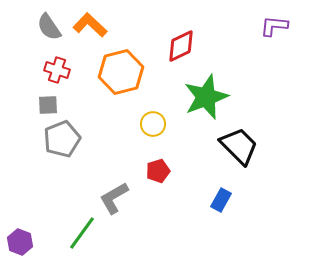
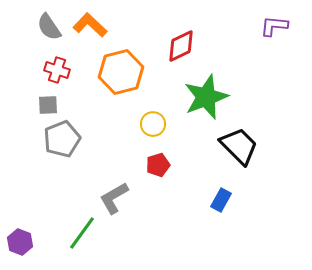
red pentagon: moved 6 px up
